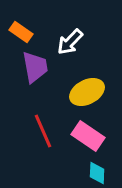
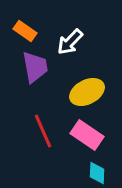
orange rectangle: moved 4 px right, 1 px up
pink rectangle: moved 1 px left, 1 px up
